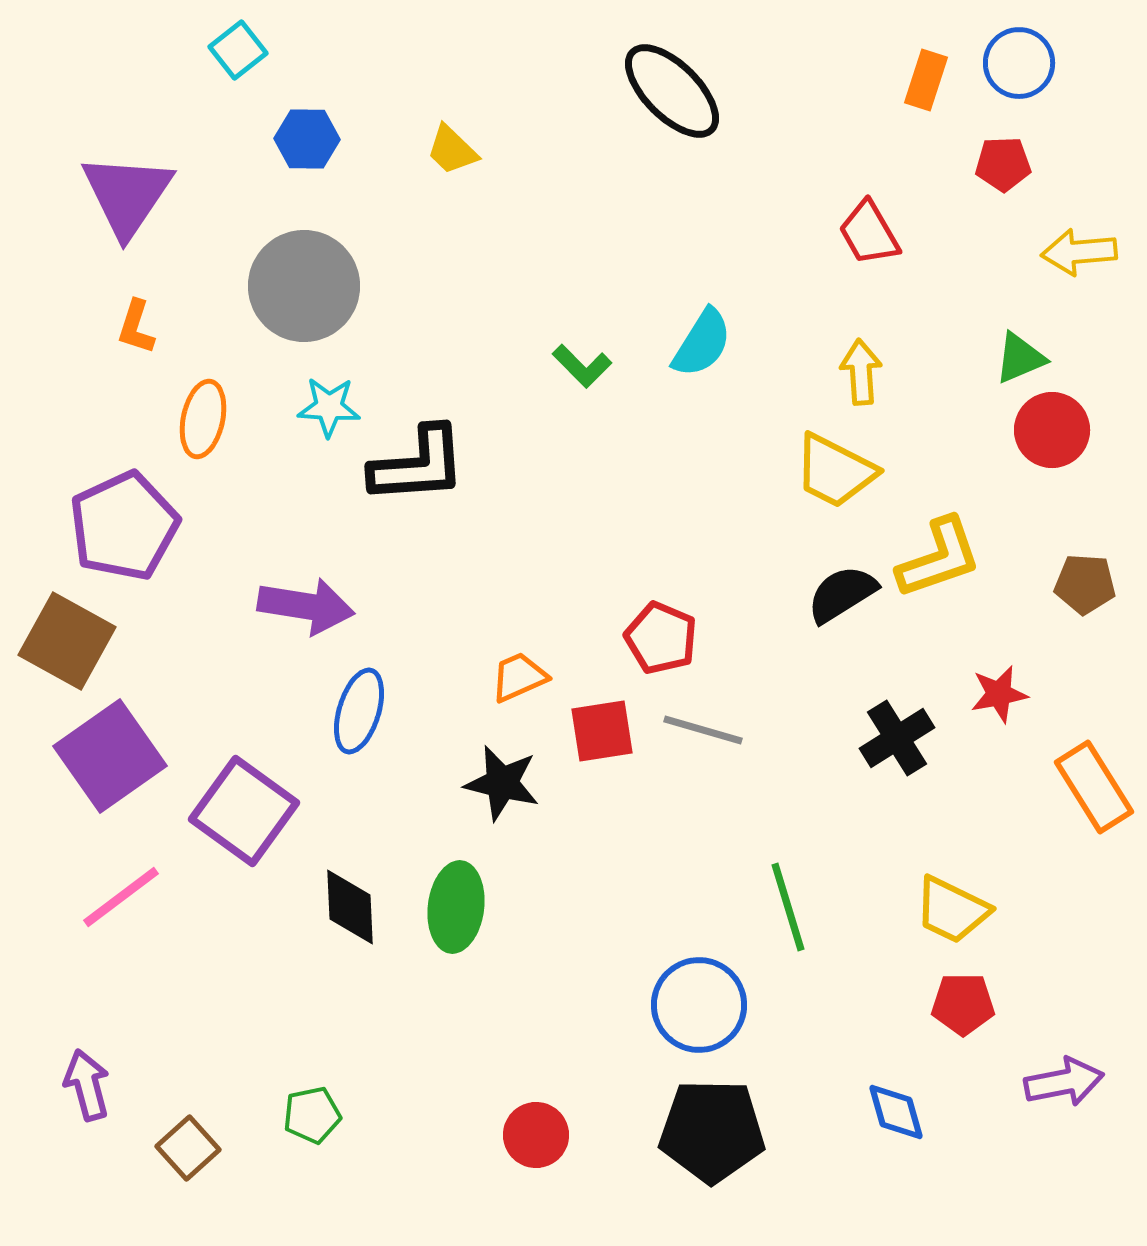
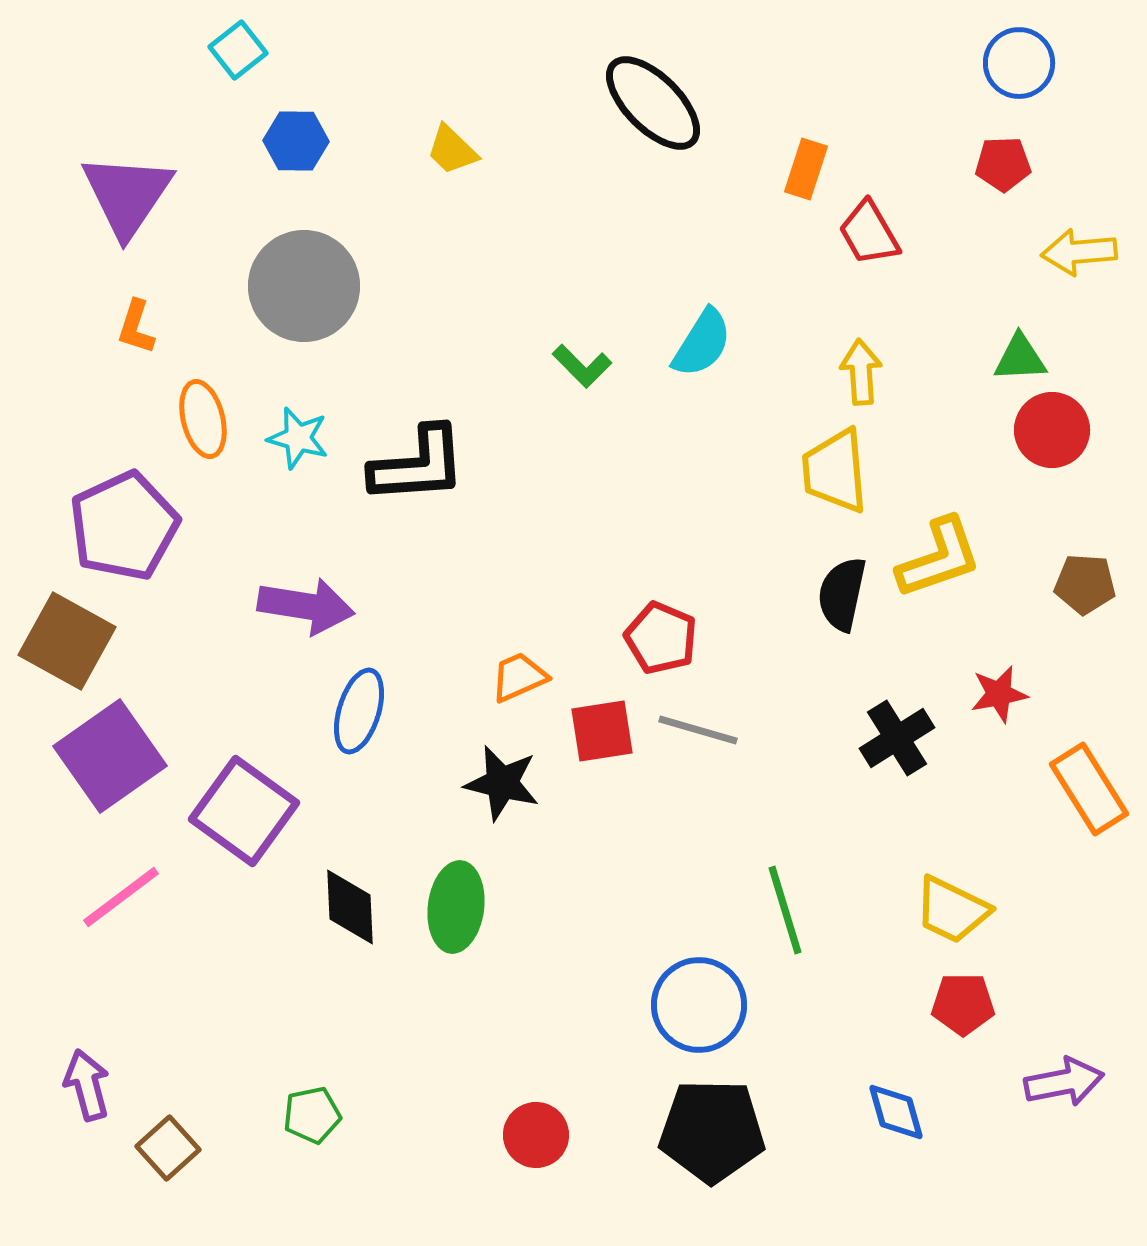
orange rectangle at (926, 80): moved 120 px left, 89 px down
black ellipse at (672, 91): moved 19 px left, 12 px down
blue hexagon at (307, 139): moved 11 px left, 2 px down
green triangle at (1020, 358): rotated 20 degrees clockwise
cyan star at (329, 407): moved 31 px left, 31 px down; rotated 12 degrees clockwise
orange ellipse at (203, 419): rotated 26 degrees counterclockwise
yellow trapezoid at (835, 471): rotated 58 degrees clockwise
black semicircle at (842, 594): rotated 46 degrees counterclockwise
gray line at (703, 730): moved 5 px left
orange rectangle at (1094, 787): moved 5 px left, 2 px down
green line at (788, 907): moved 3 px left, 3 px down
brown square at (188, 1148): moved 20 px left
